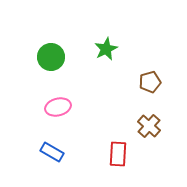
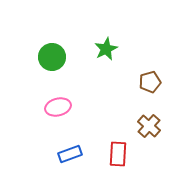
green circle: moved 1 px right
blue rectangle: moved 18 px right, 2 px down; rotated 50 degrees counterclockwise
